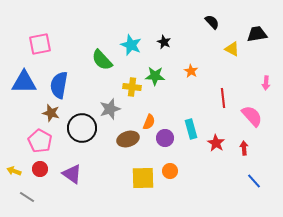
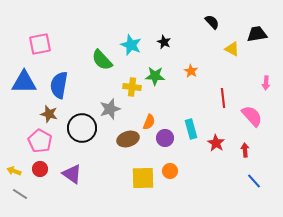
brown star: moved 2 px left, 1 px down
red arrow: moved 1 px right, 2 px down
gray line: moved 7 px left, 3 px up
